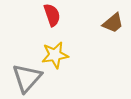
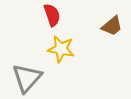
brown trapezoid: moved 1 px left, 3 px down
yellow star: moved 6 px right, 6 px up; rotated 20 degrees clockwise
